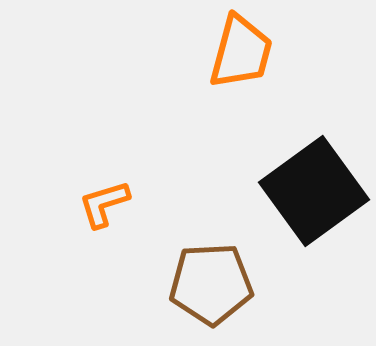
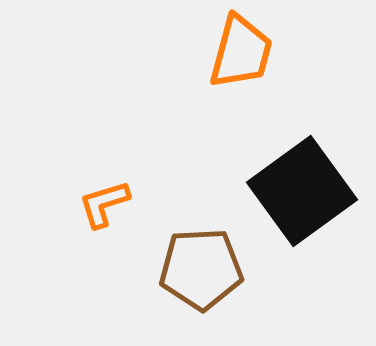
black square: moved 12 px left
brown pentagon: moved 10 px left, 15 px up
